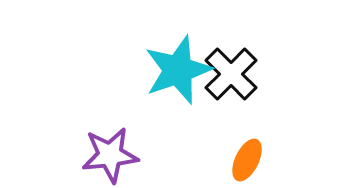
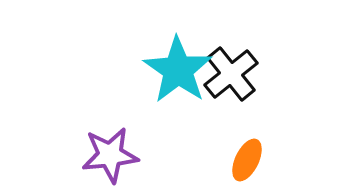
cyan star: rotated 18 degrees counterclockwise
black cross: rotated 6 degrees clockwise
